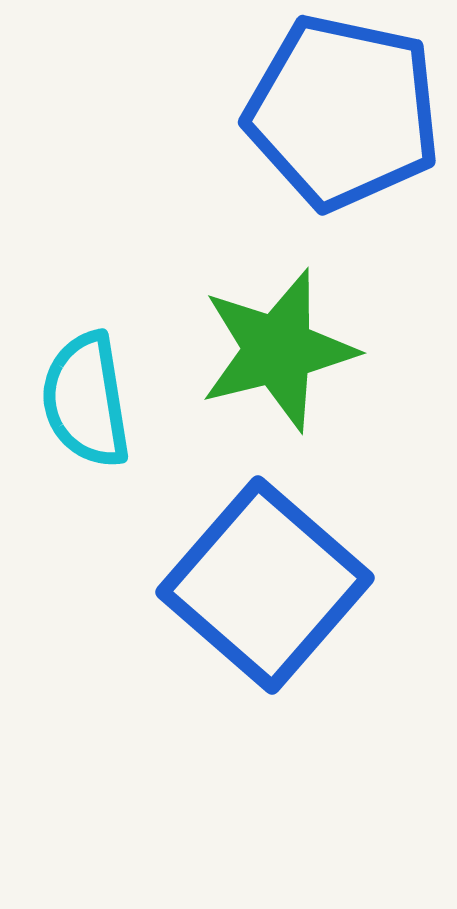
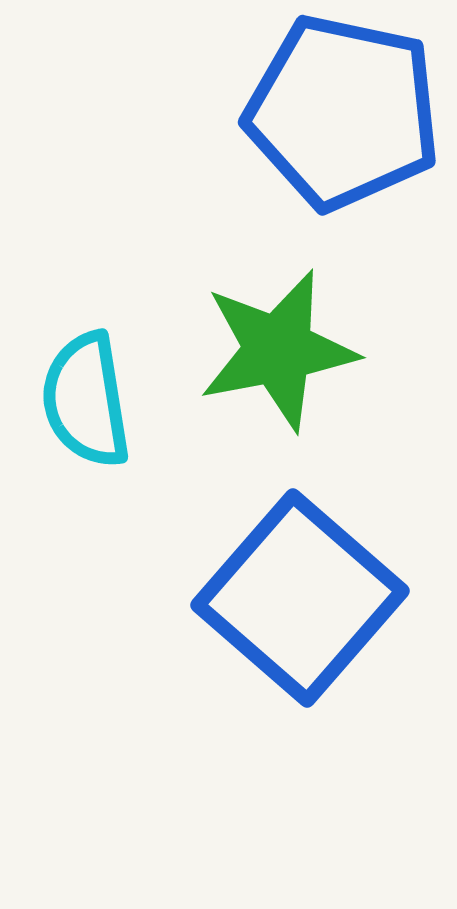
green star: rotated 3 degrees clockwise
blue square: moved 35 px right, 13 px down
